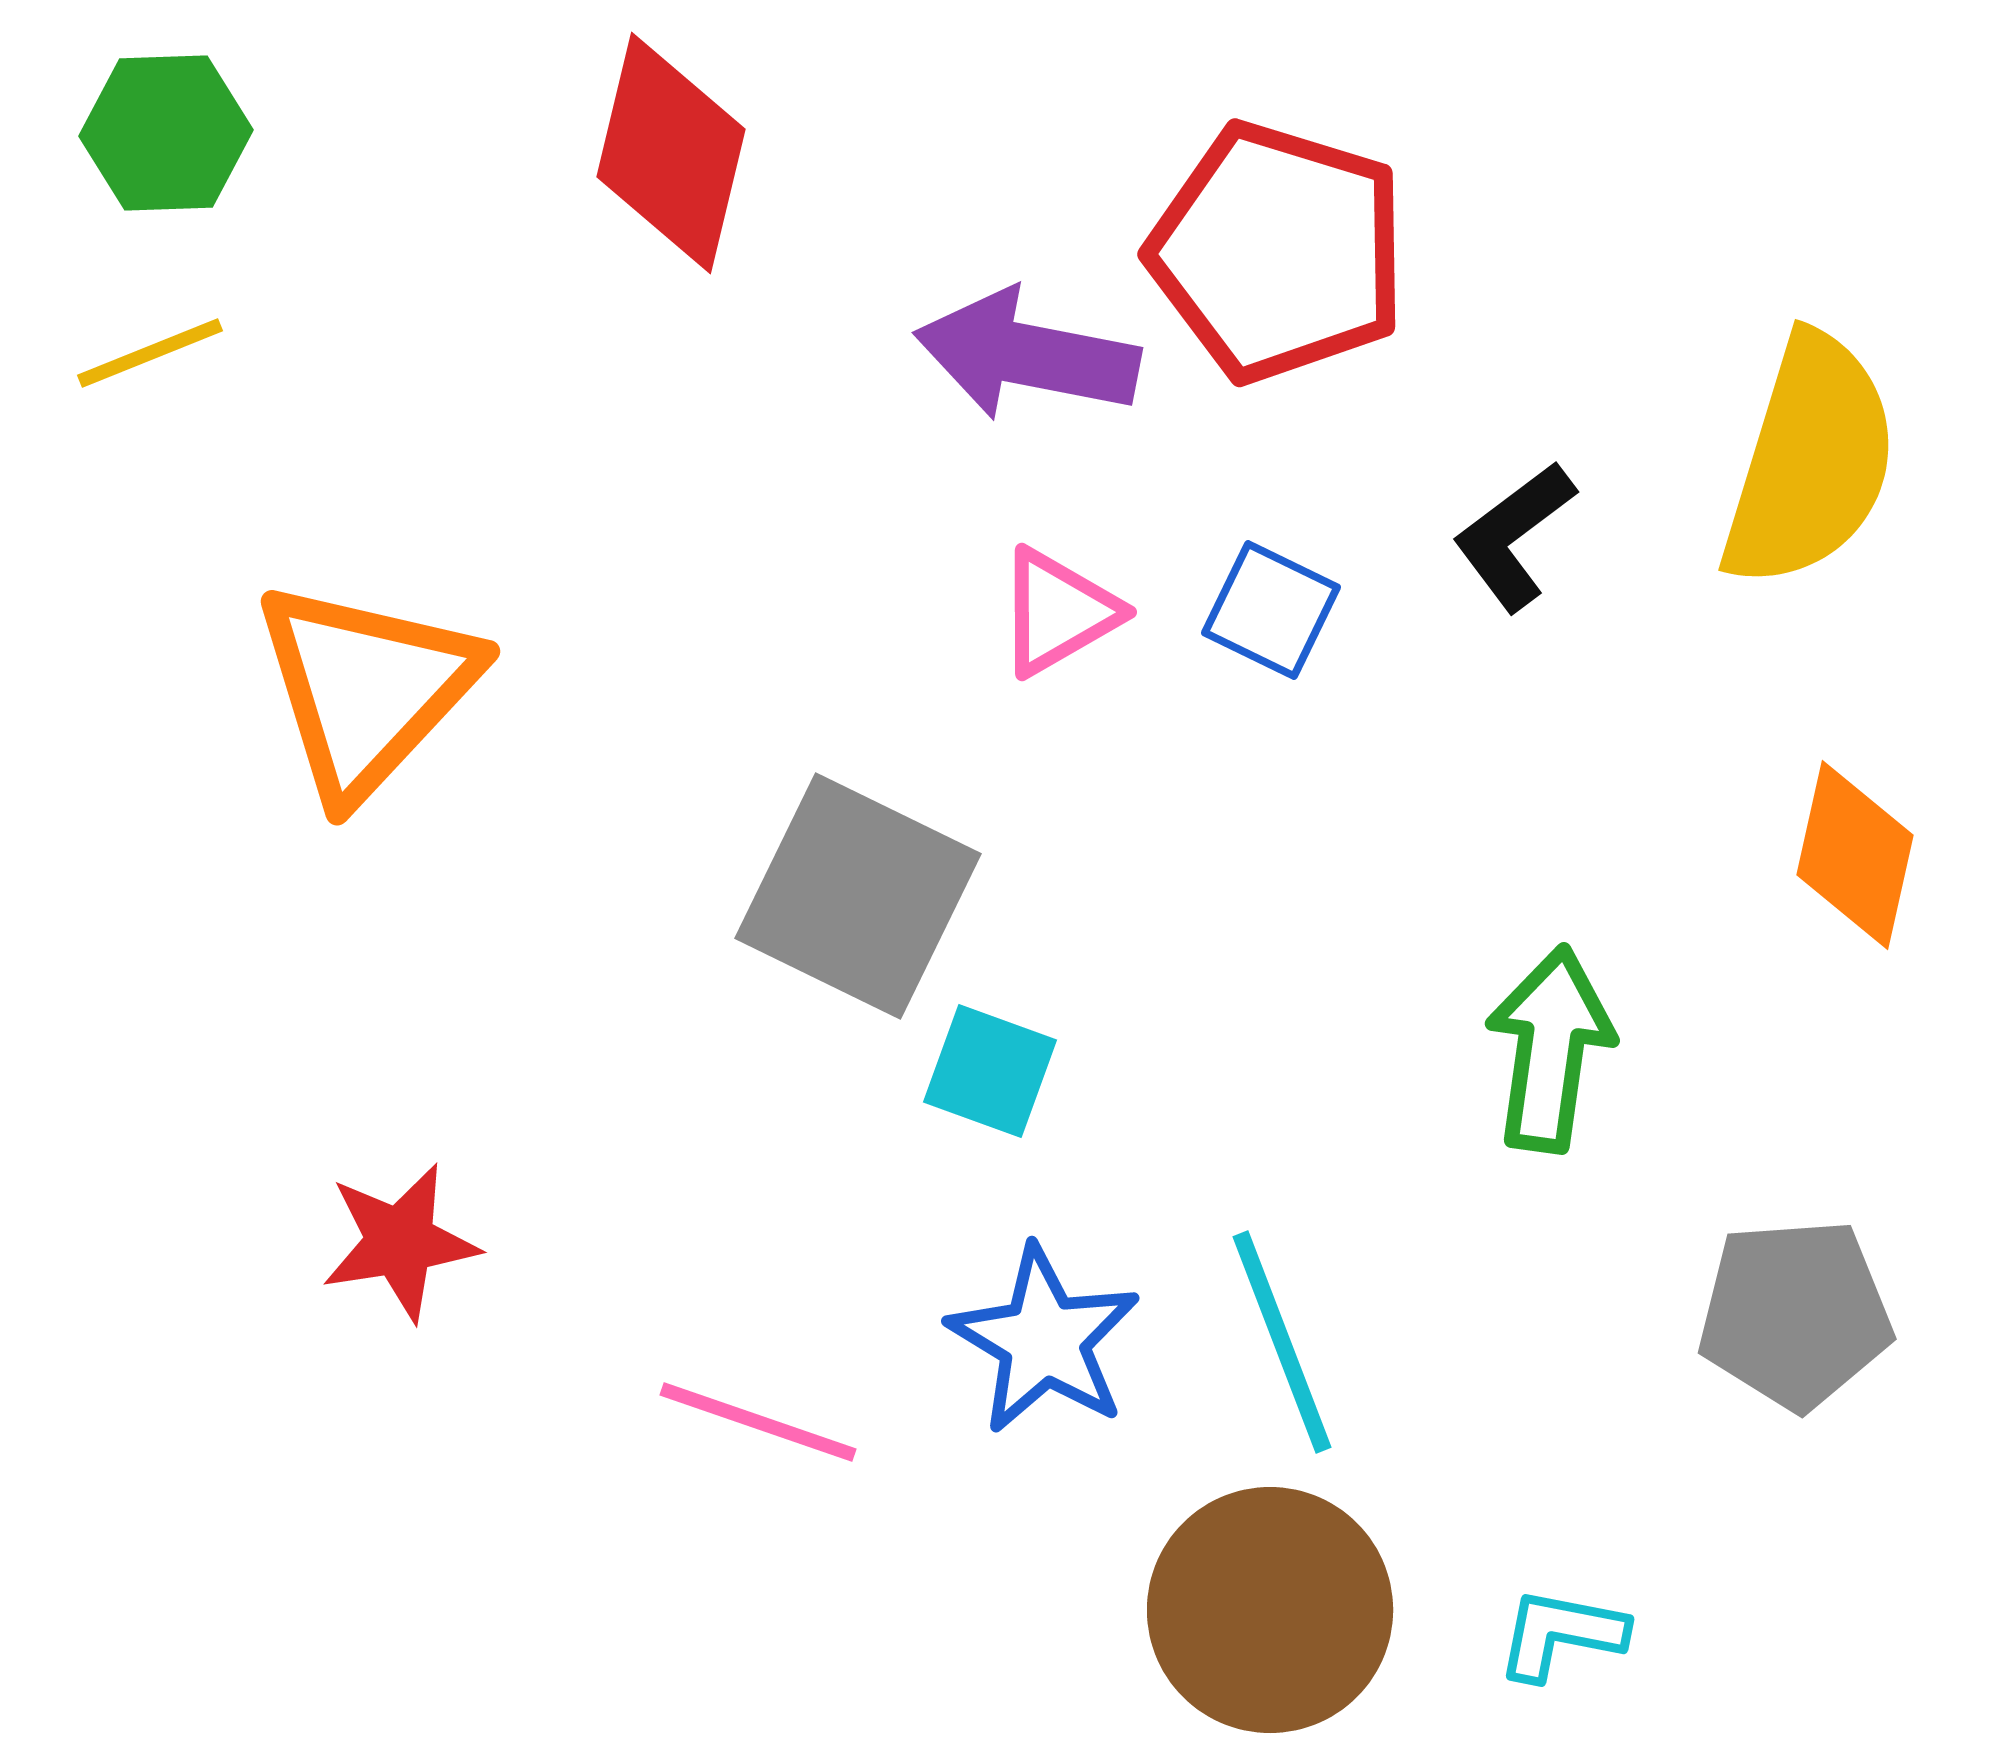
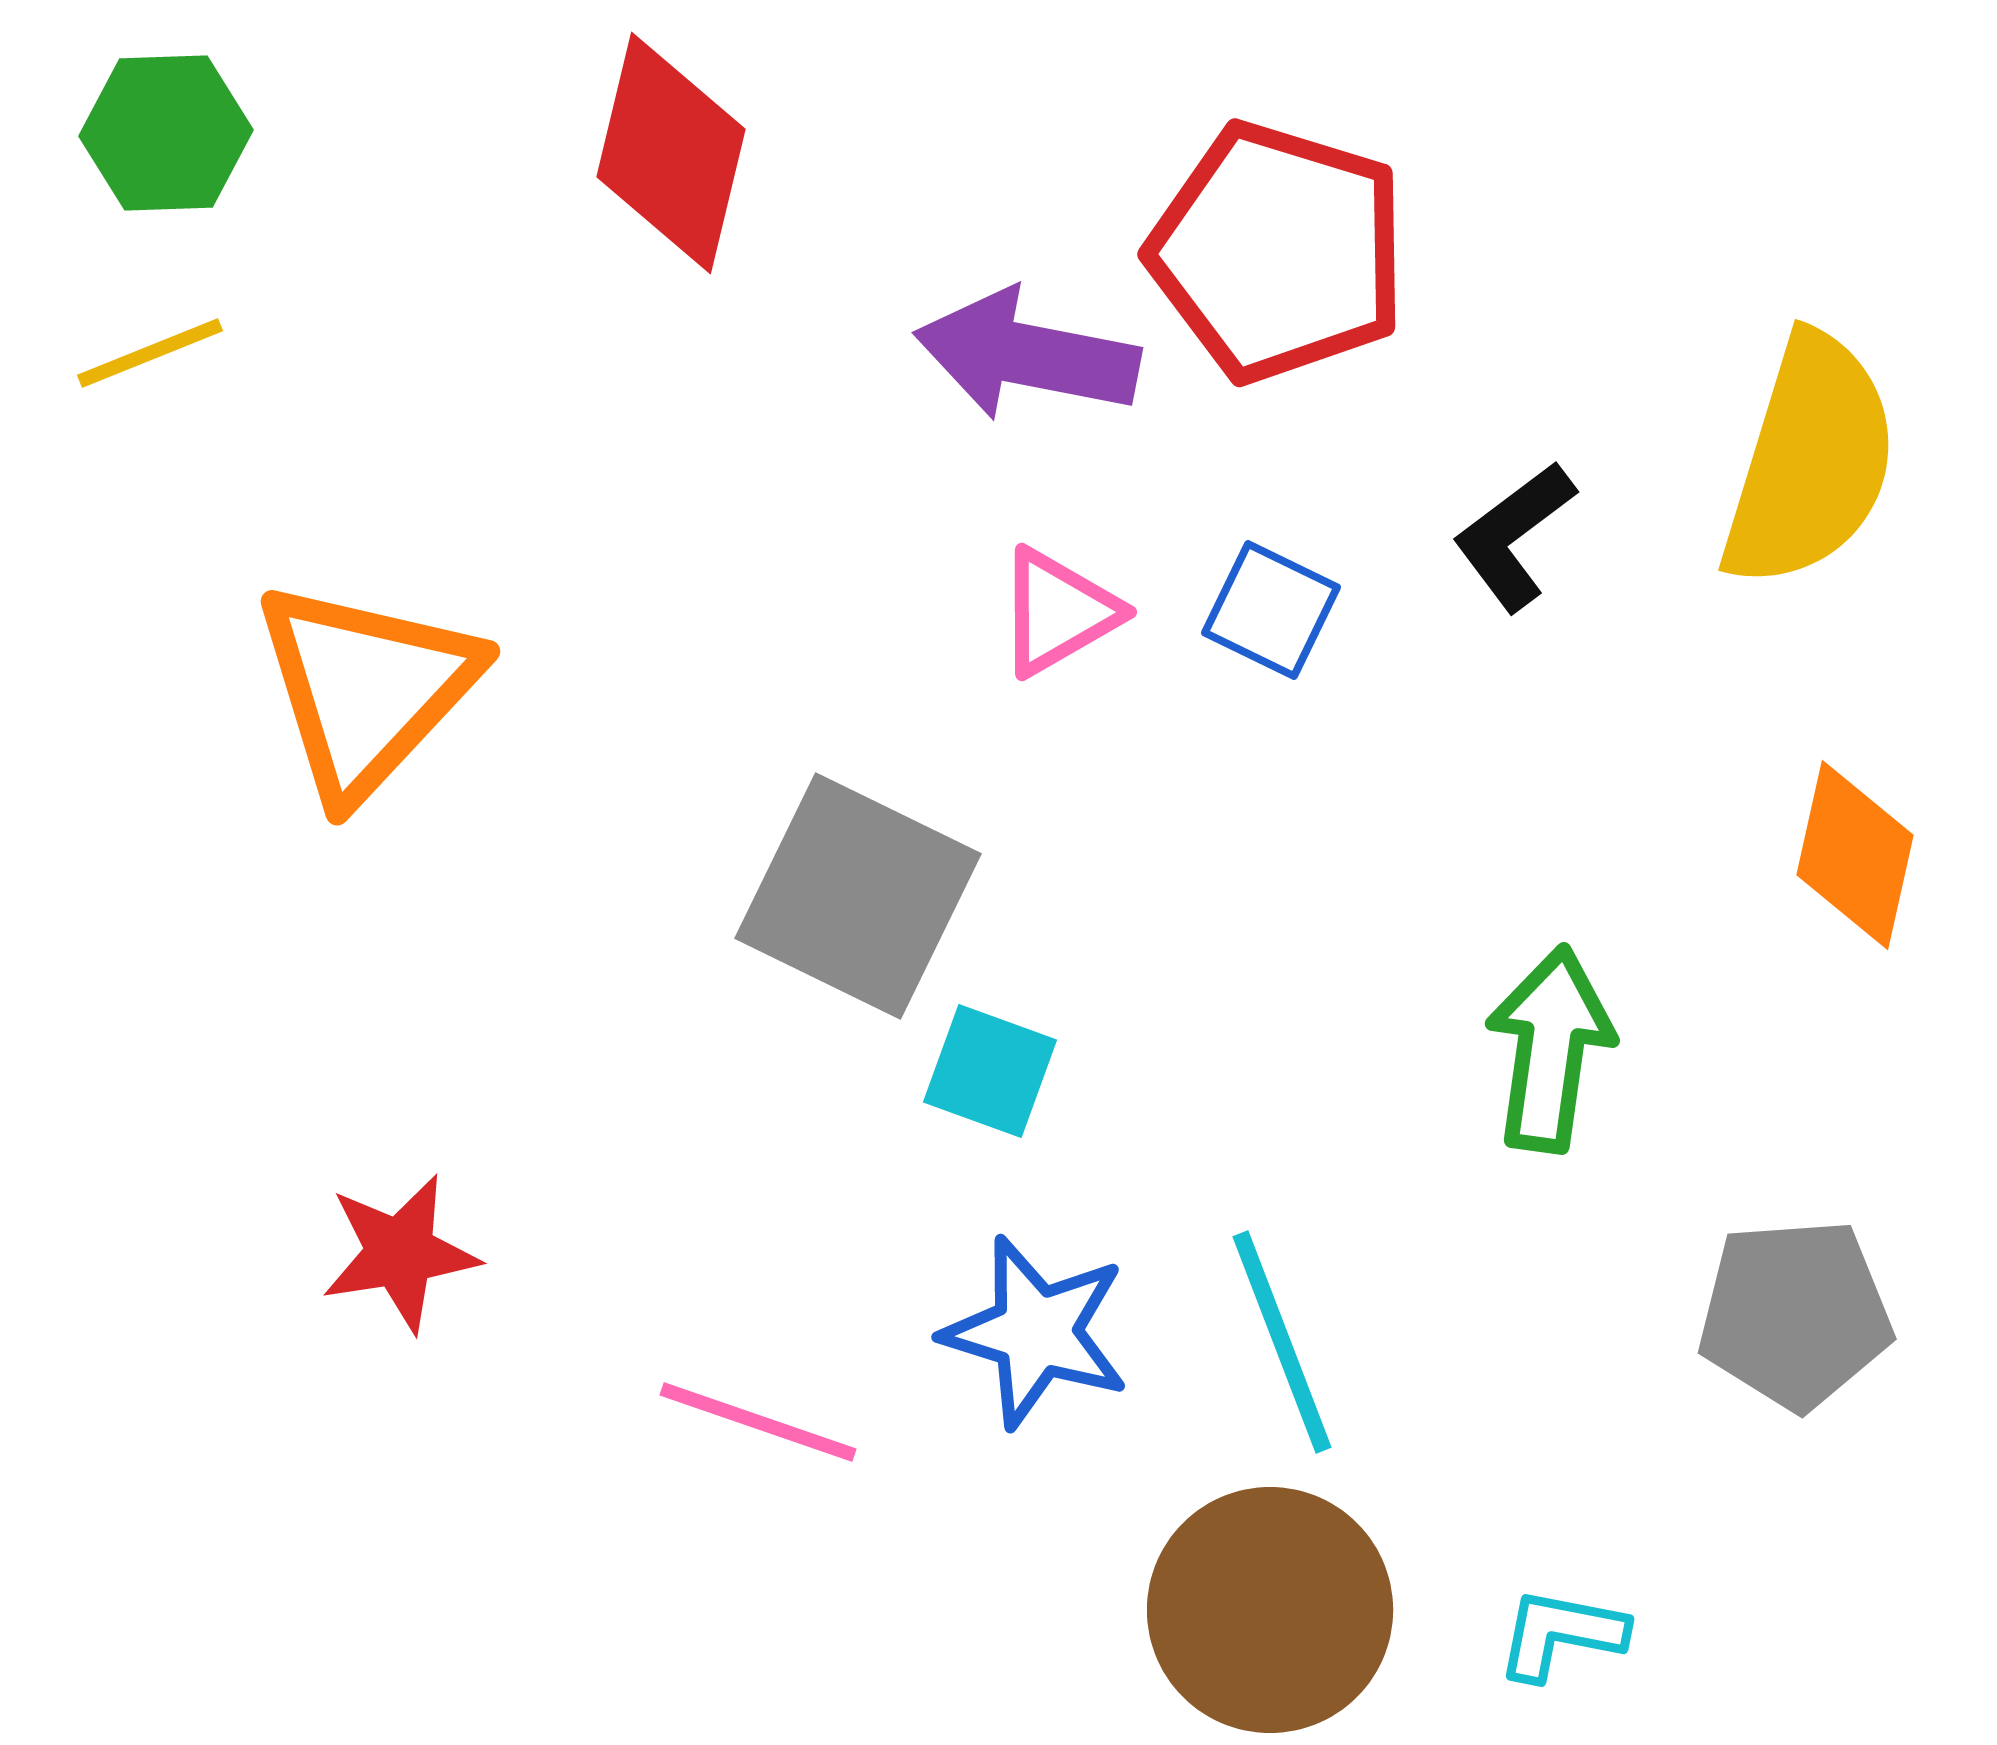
red star: moved 11 px down
blue star: moved 8 px left, 8 px up; rotated 14 degrees counterclockwise
